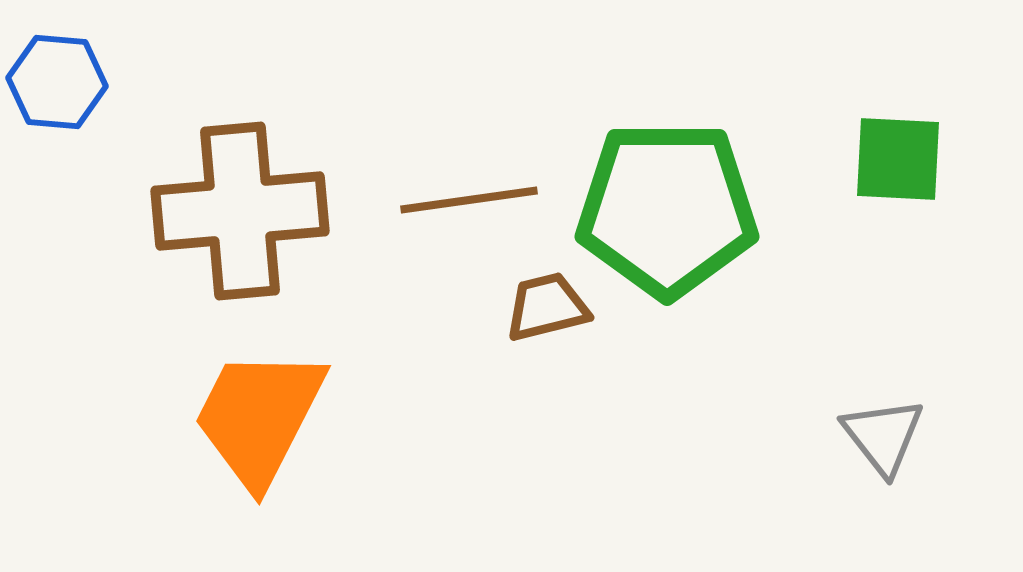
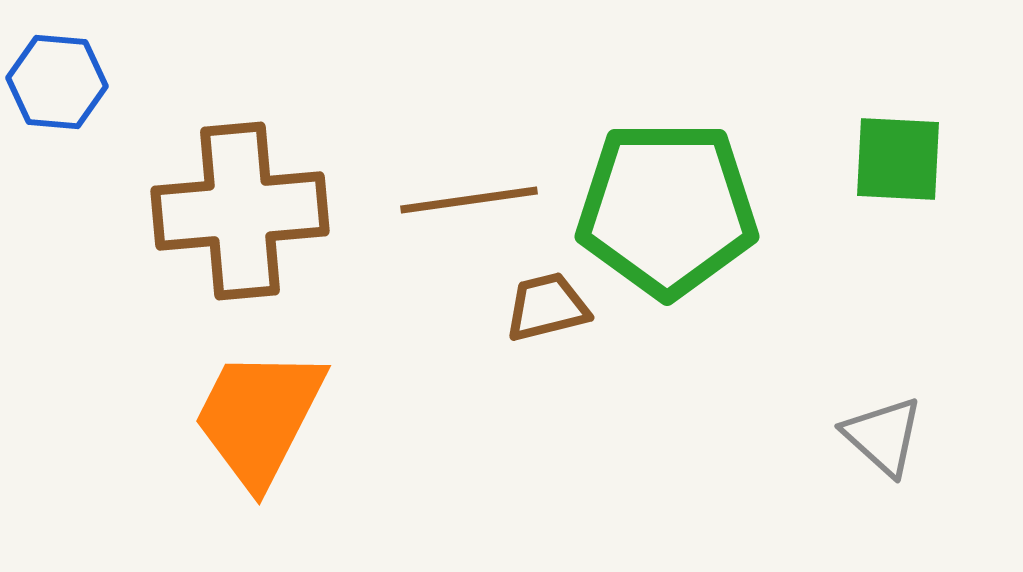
gray triangle: rotated 10 degrees counterclockwise
